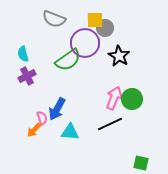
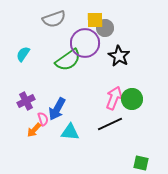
gray semicircle: rotated 40 degrees counterclockwise
cyan semicircle: rotated 49 degrees clockwise
purple cross: moved 1 px left, 25 px down
pink semicircle: moved 1 px right, 1 px down
